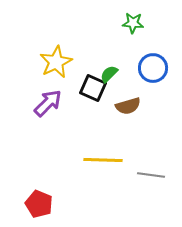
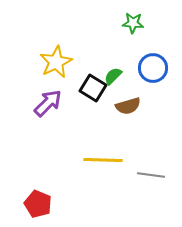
green semicircle: moved 4 px right, 2 px down
black square: rotated 8 degrees clockwise
red pentagon: moved 1 px left
